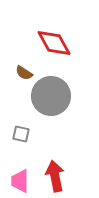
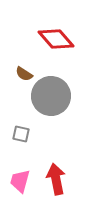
red diamond: moved 2 px right, 4 px up; rotated 12 degrees counterclockwise
brown semicircle: moved 1 px down
red arrow: moved 1 px right, 3 px down
pink trapezoid: rotated 15 degrees clockwise
